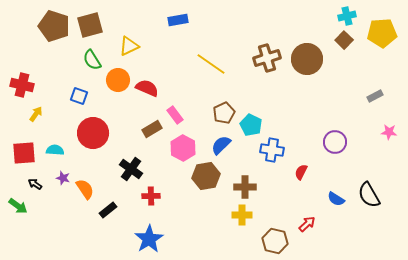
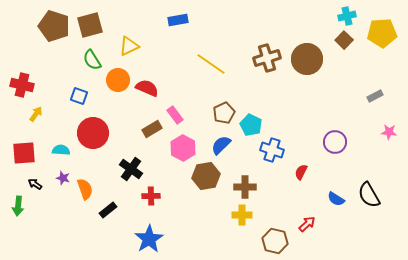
cyan semicircle at (55, 150): moved 6 px right
blue cross at (272, 150): rotated 10 degrees clockwise
orange semicircle at (85, 189): rotated 15 degrees clockwise
green arrow at (18, 206): rotated 60 degrees clockwise
